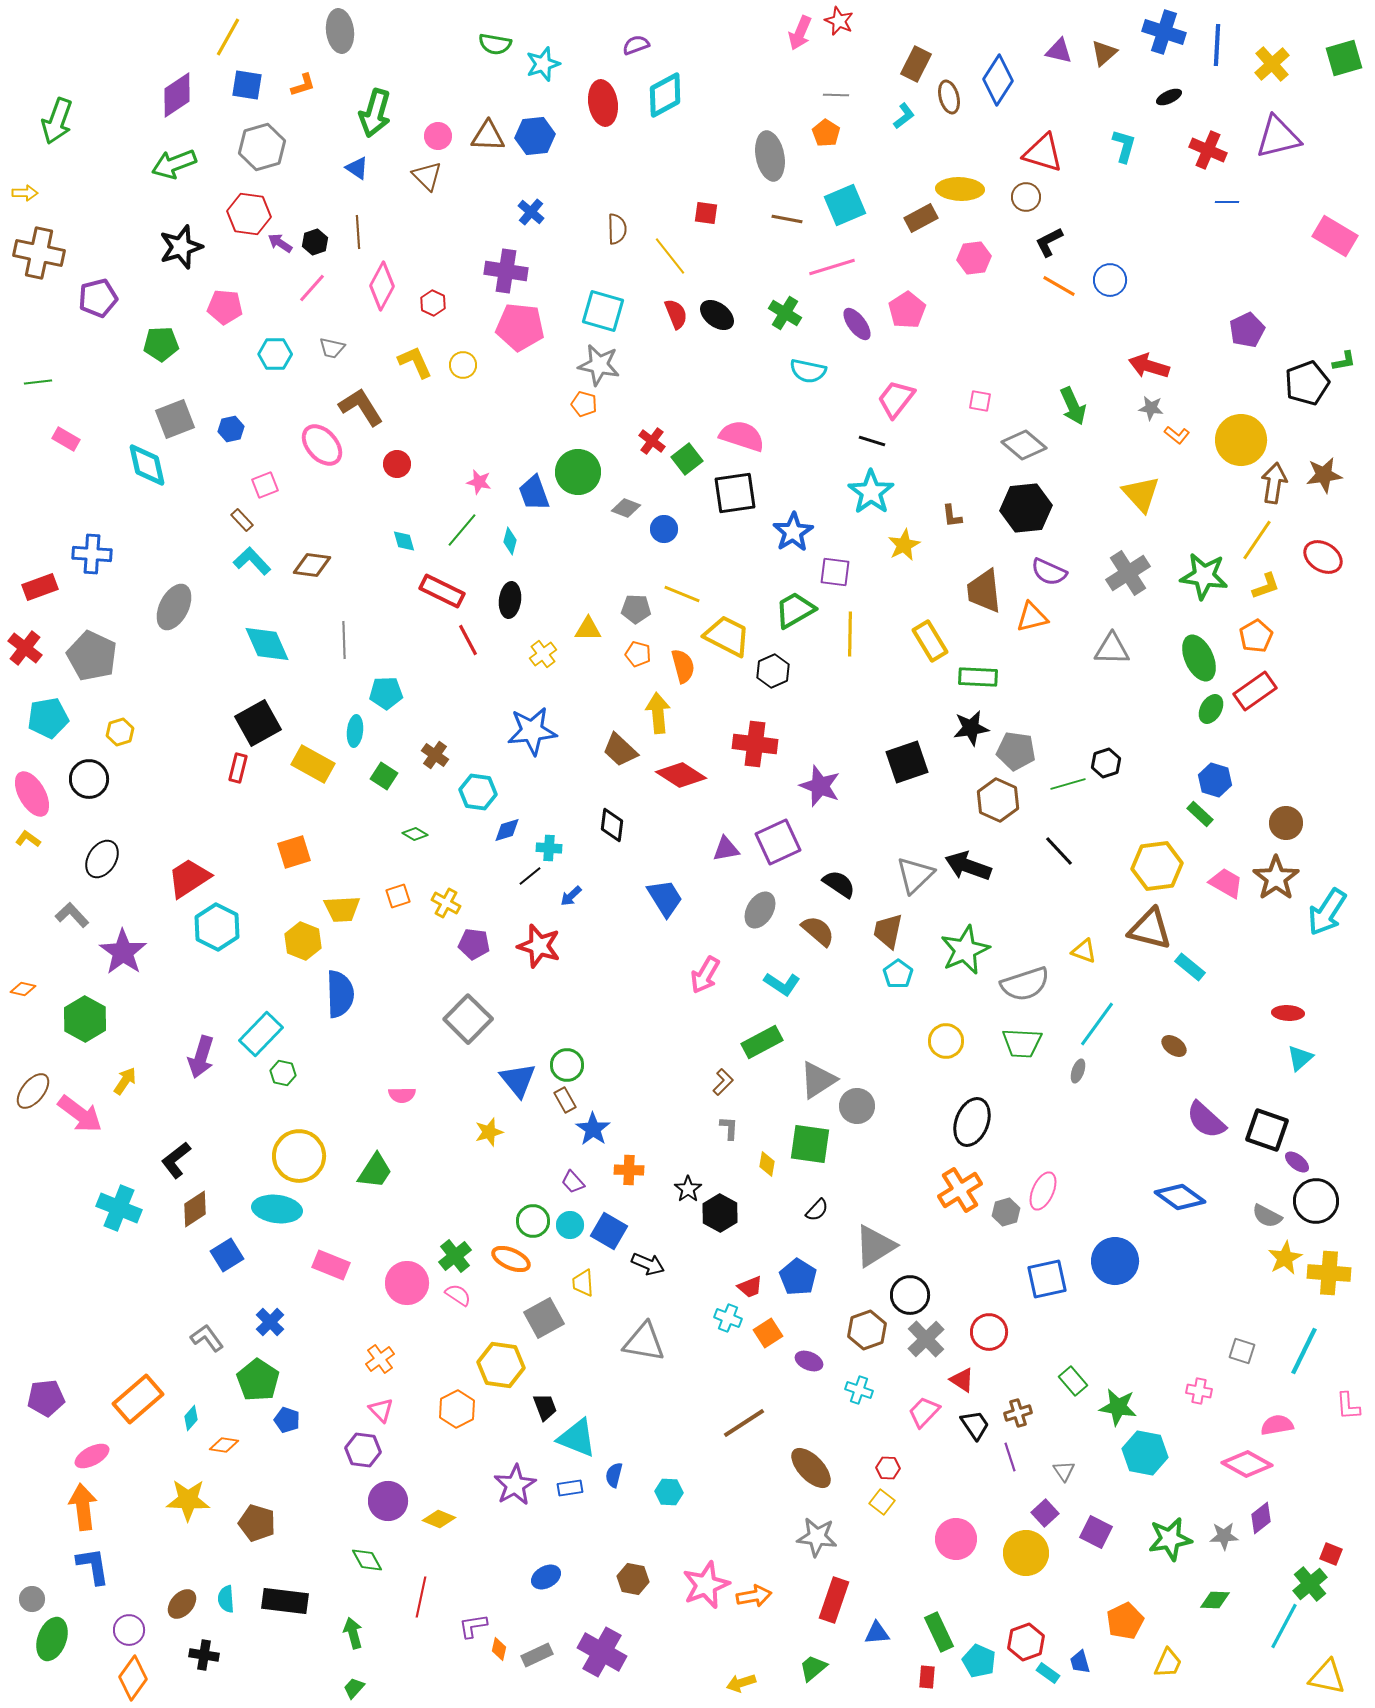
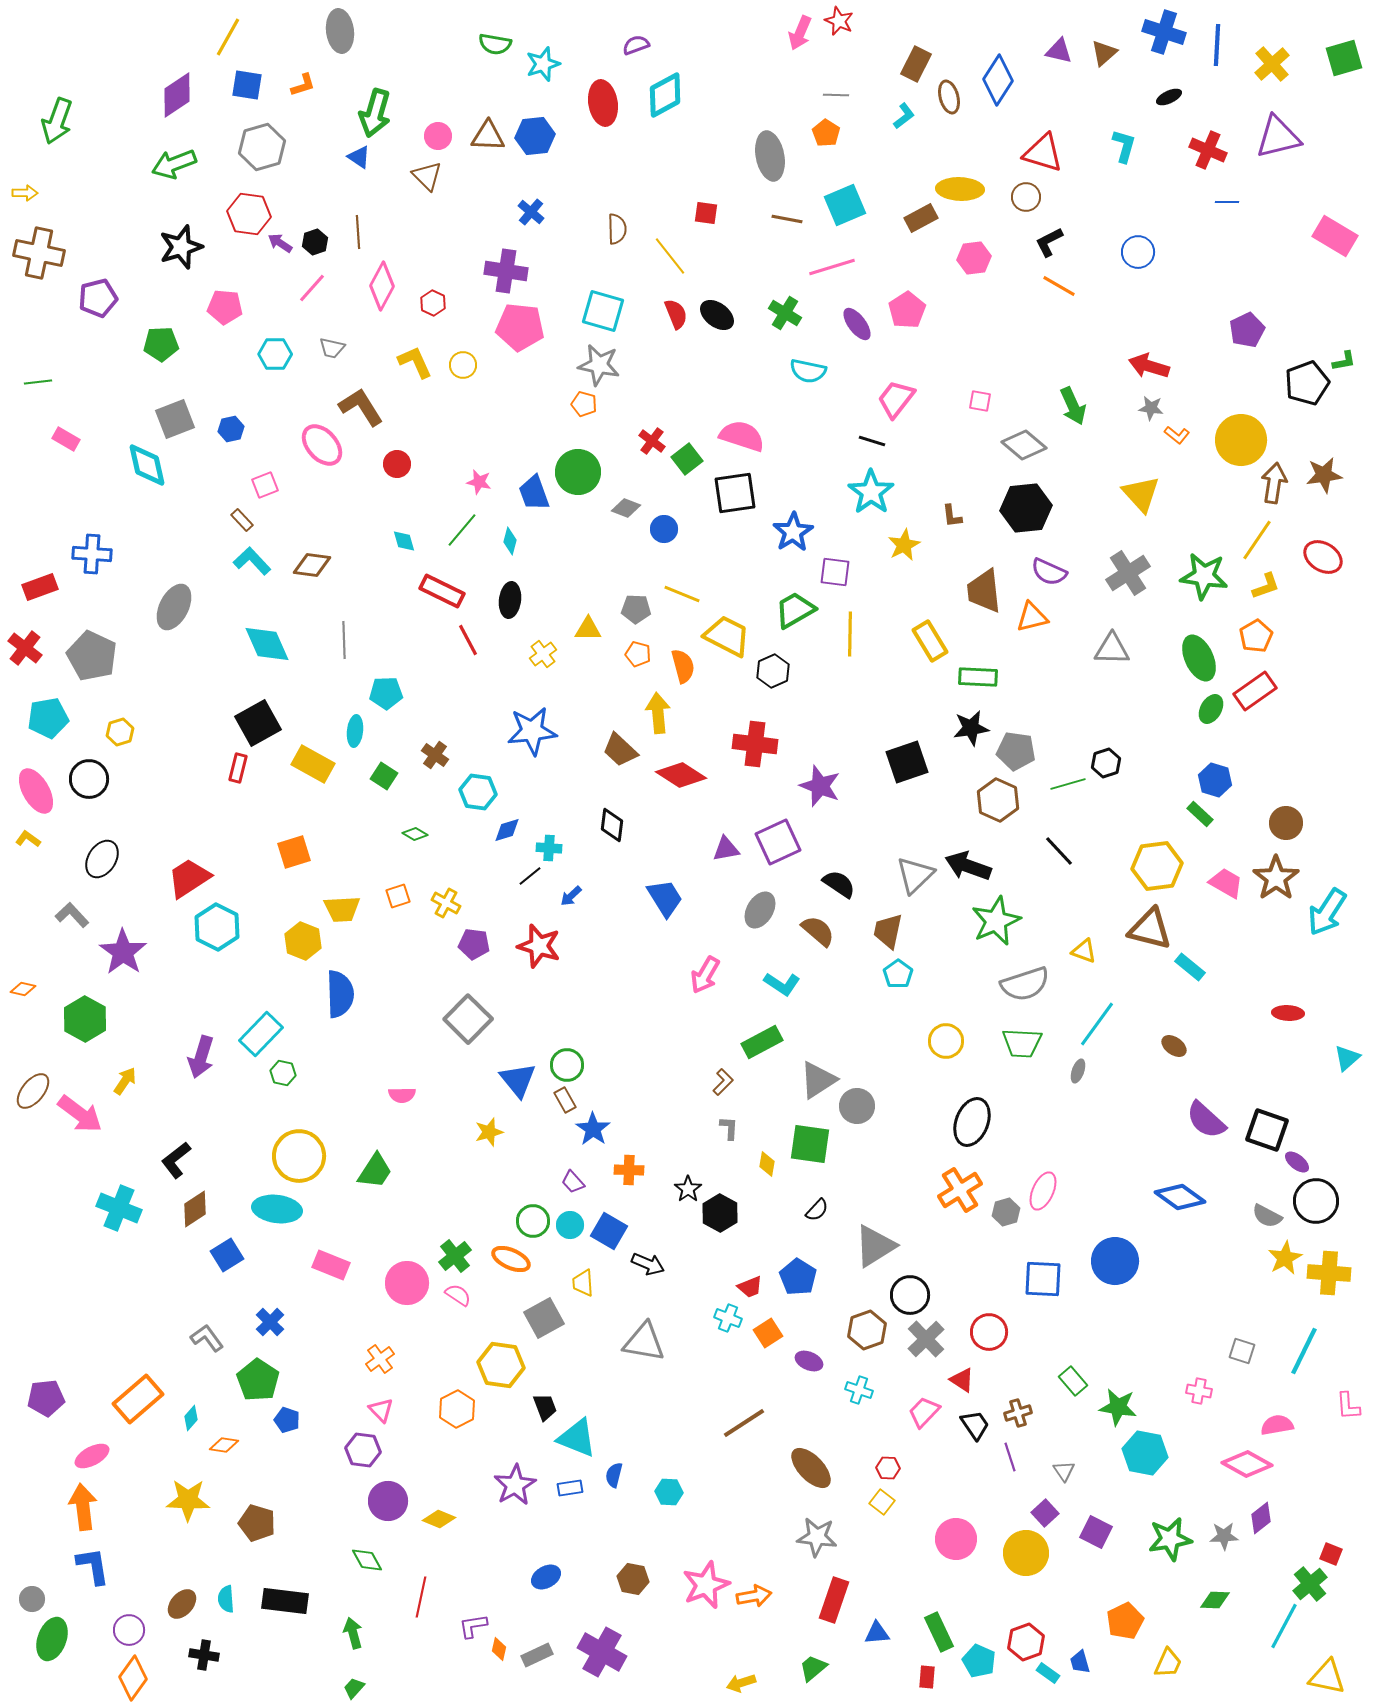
blue triangle at (357, 168): moved 2 px right, 11 px up
blue circle at (1110, 280): moved 28 px right, 28 px up
pink ellipse at (32, 794): moved 4 px right, 3 px up
green star at (965, 950): moved 31 px right, 29 px up
cyan triangle at (1300, 1058): moved 47 px right
blue square at (1047, 1279): moved 4 px left; rotated 15 degrees clockwise
